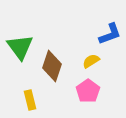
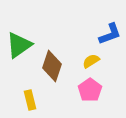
green triangle: moved 1 px left, 2 px up; rotated 32 degrees clockwise
pink pentagon: moved 2 px right, 1 px up
